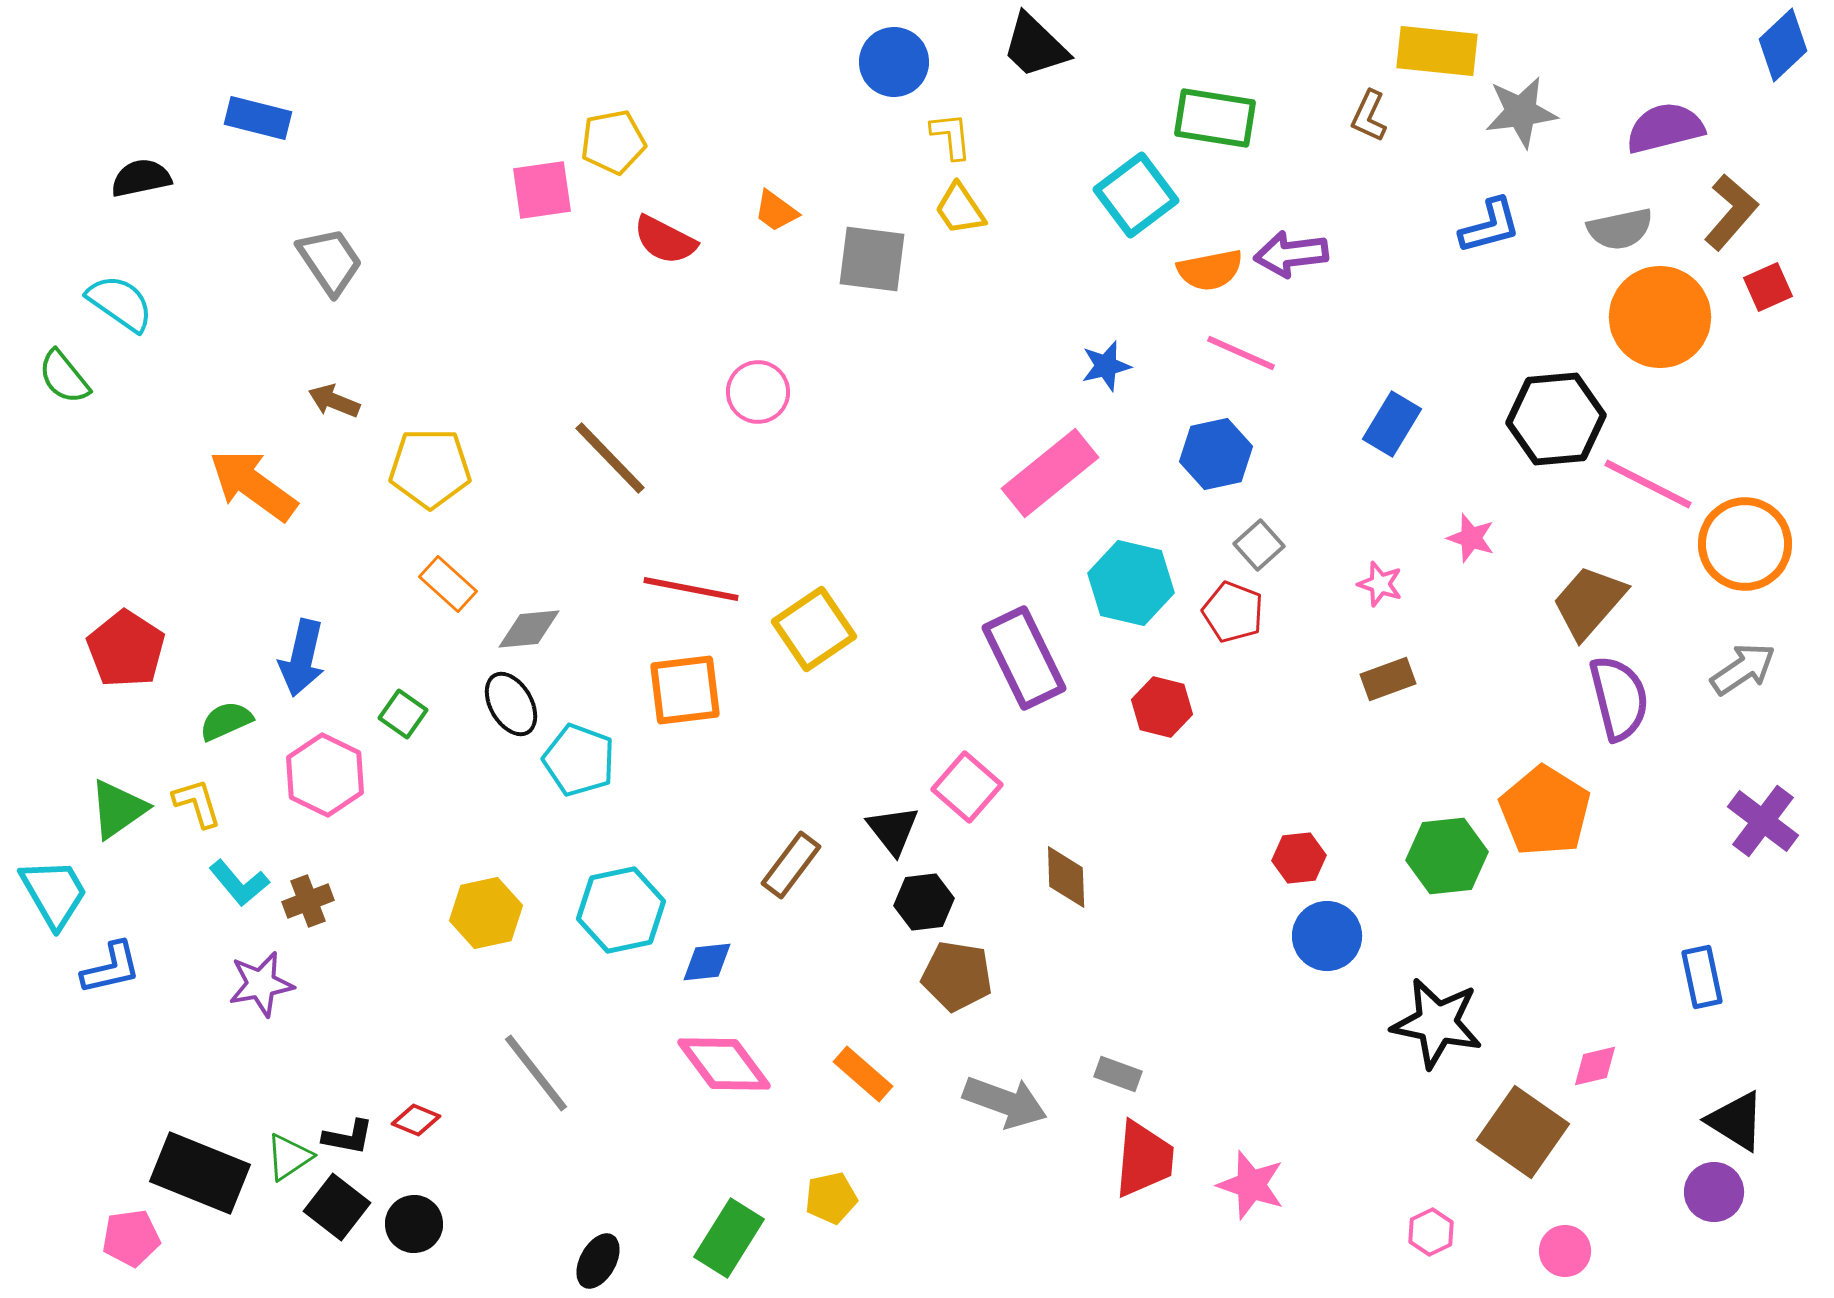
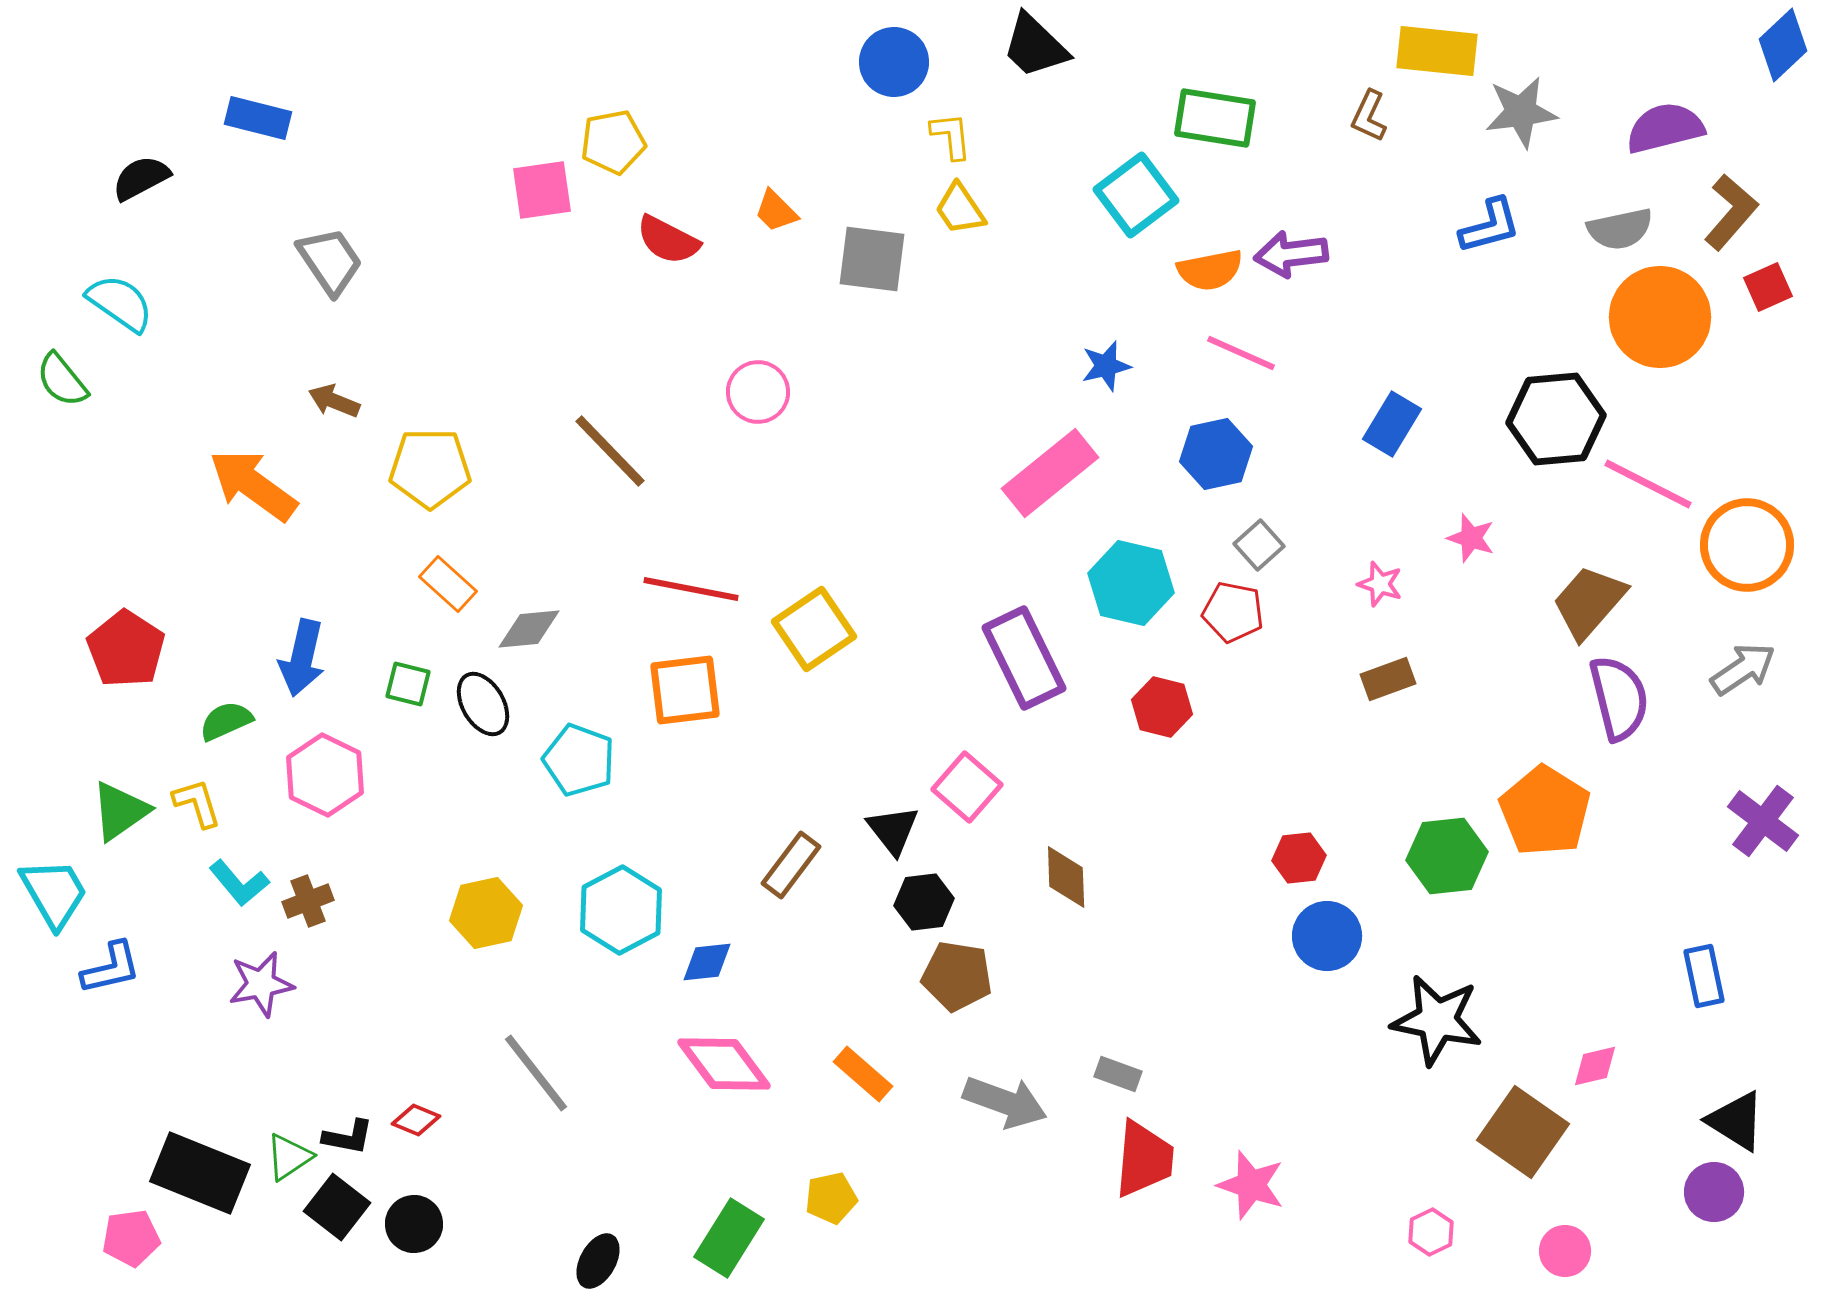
black semicircle at (141, 178): rotated 16 degrees counterclockwise
orange trapezoid at (776, 211): rotated 9 degrees clockwise
red semicircle at (665, 240): moved 3 px right
green semicircle at (64, 377): moved 2 px left, 3 px down
brown line at (610, 458): moved 7 px up
orange circle at (1745, 544): moved 2 px right, 1 px down
red pentagon at (1233, 612): rotated 10 degrees counterclockwise
black ellipse at (511, 704): moved 28 px left
green square at (403, 714): moved 5 px right, 30 px up; rotated 21 degrees counterclockwise
green triangle at (118, 809): moved 2 px right, 2 px down
cyan hexagon at (621, 910): rotated 16 degrees counterclockwise
blue rectangle at (1702, 977): moved 2 px right, 1 px up
black star at (1437, 1023): moved 3 px up
